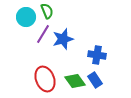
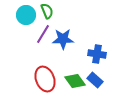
cyan circle: moved 2 px up
blue star: rotated 15 degrees clockwise
blue cross: moved 1 px up
blue rectangle: rotated 14 degrees counterclockwise
